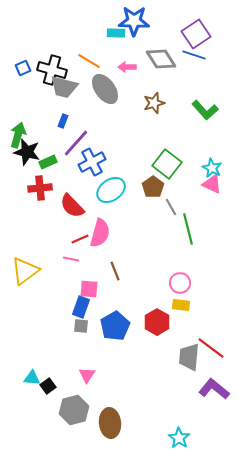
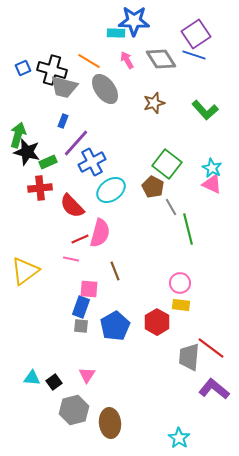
pink arrow at (127, 67): moved 7 px up; rotated 60 degrees clockwise
brown pentagon at (153, 187): rotated 10 degrees counterclockwise
black square at (48, 386): moved 6 px right, 4 px up
